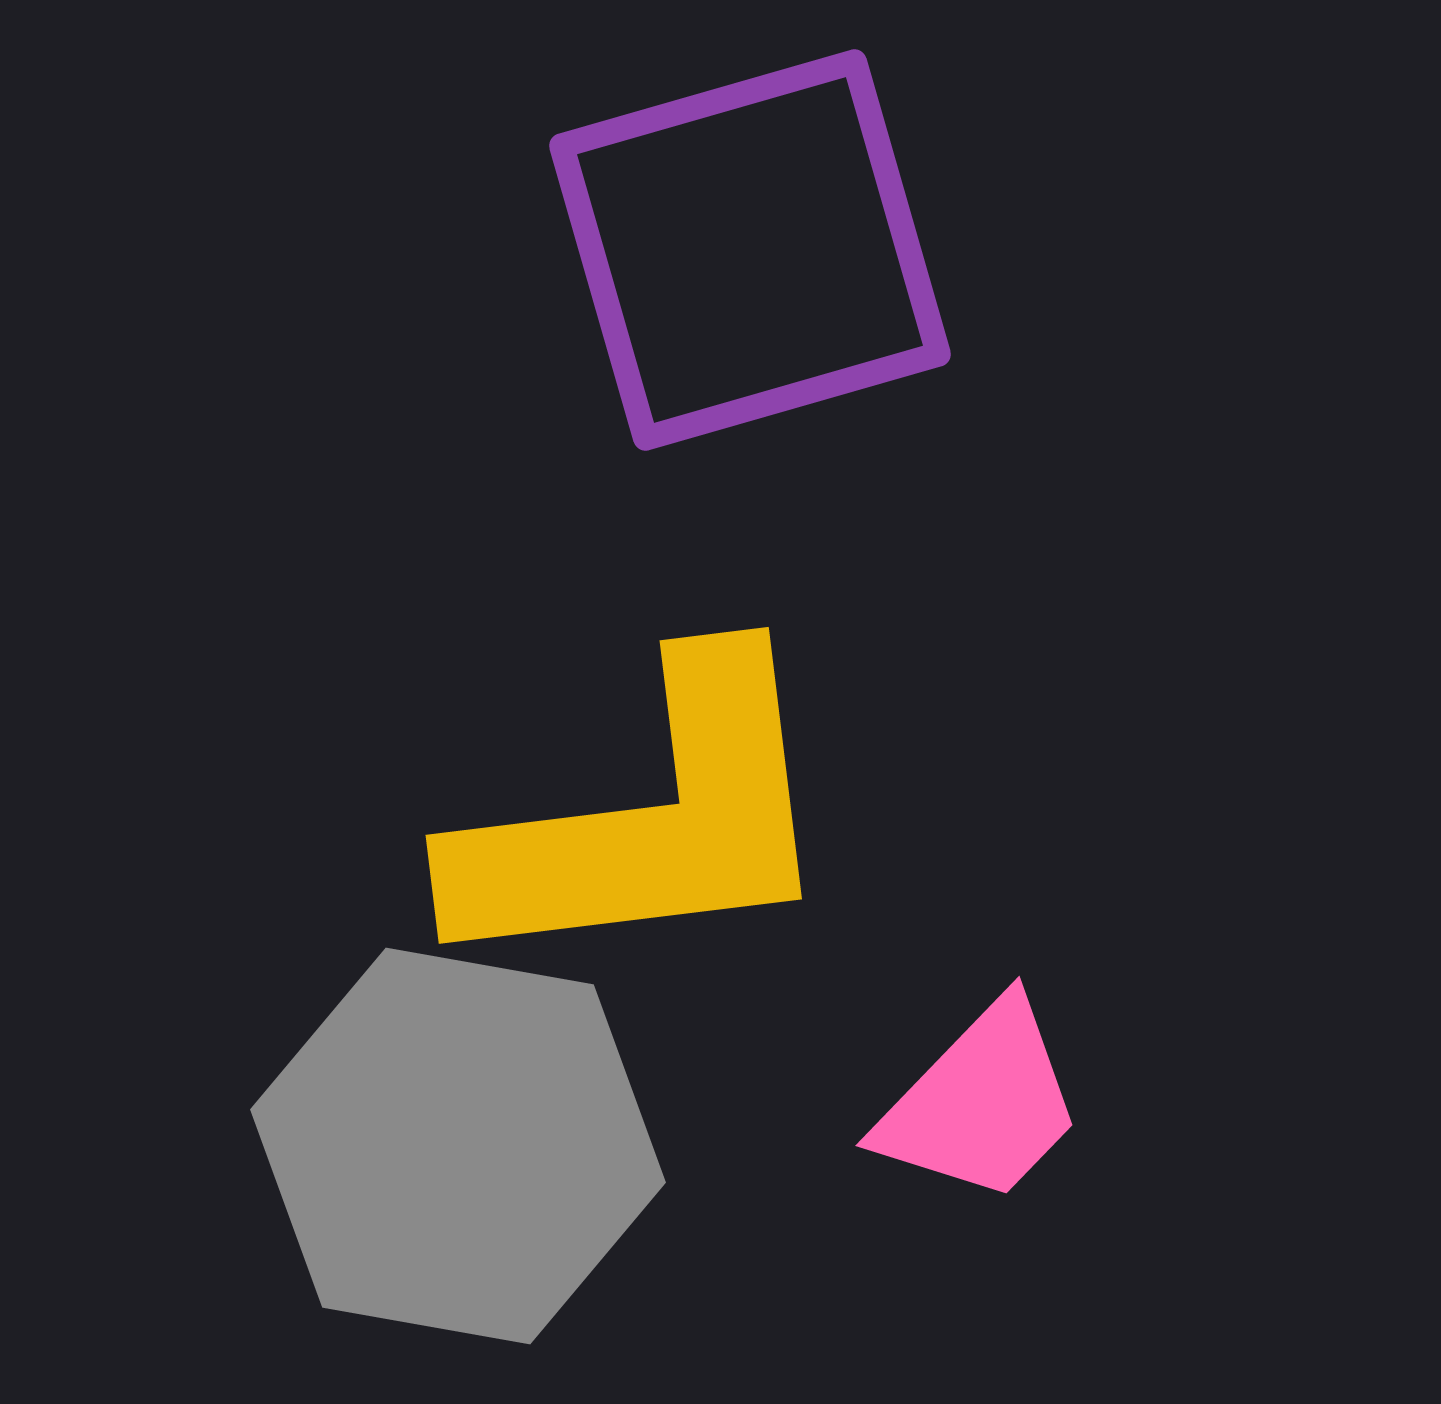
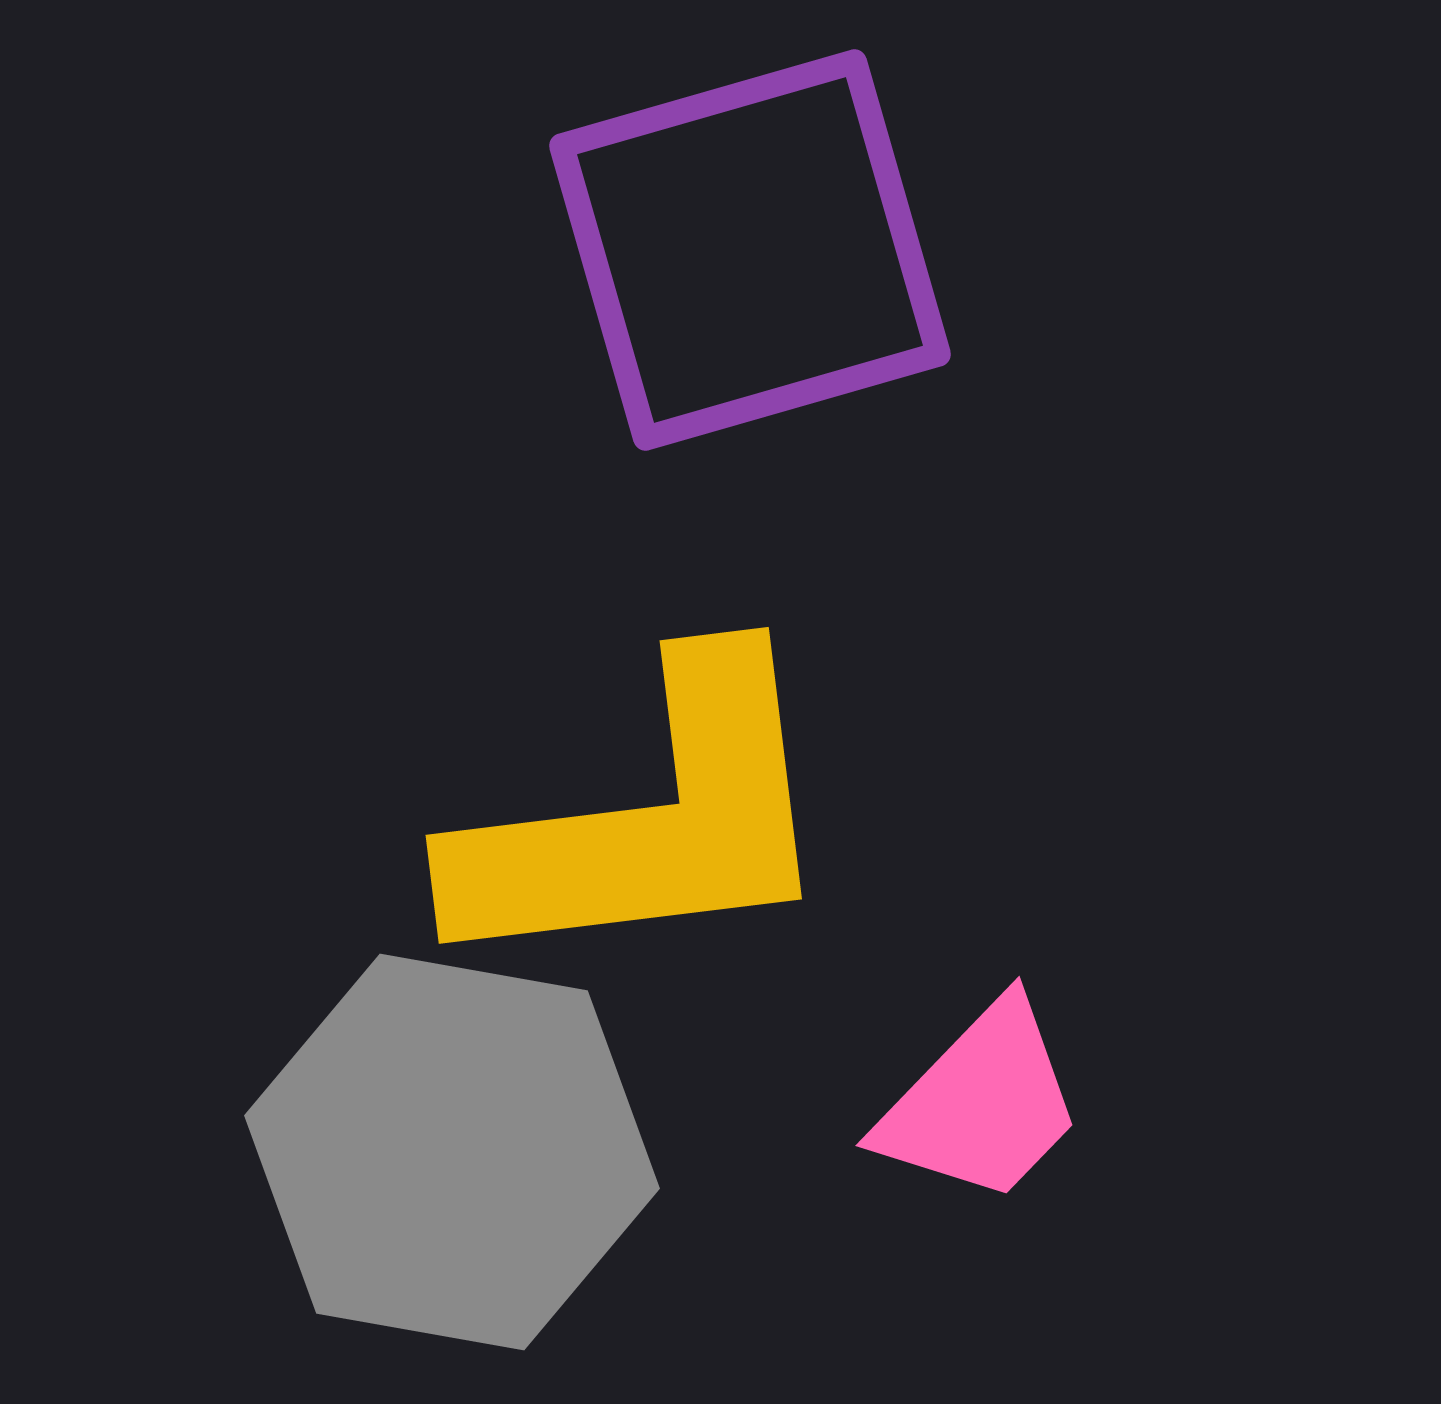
gray hexagon: moved 6 px left, 6 px down
